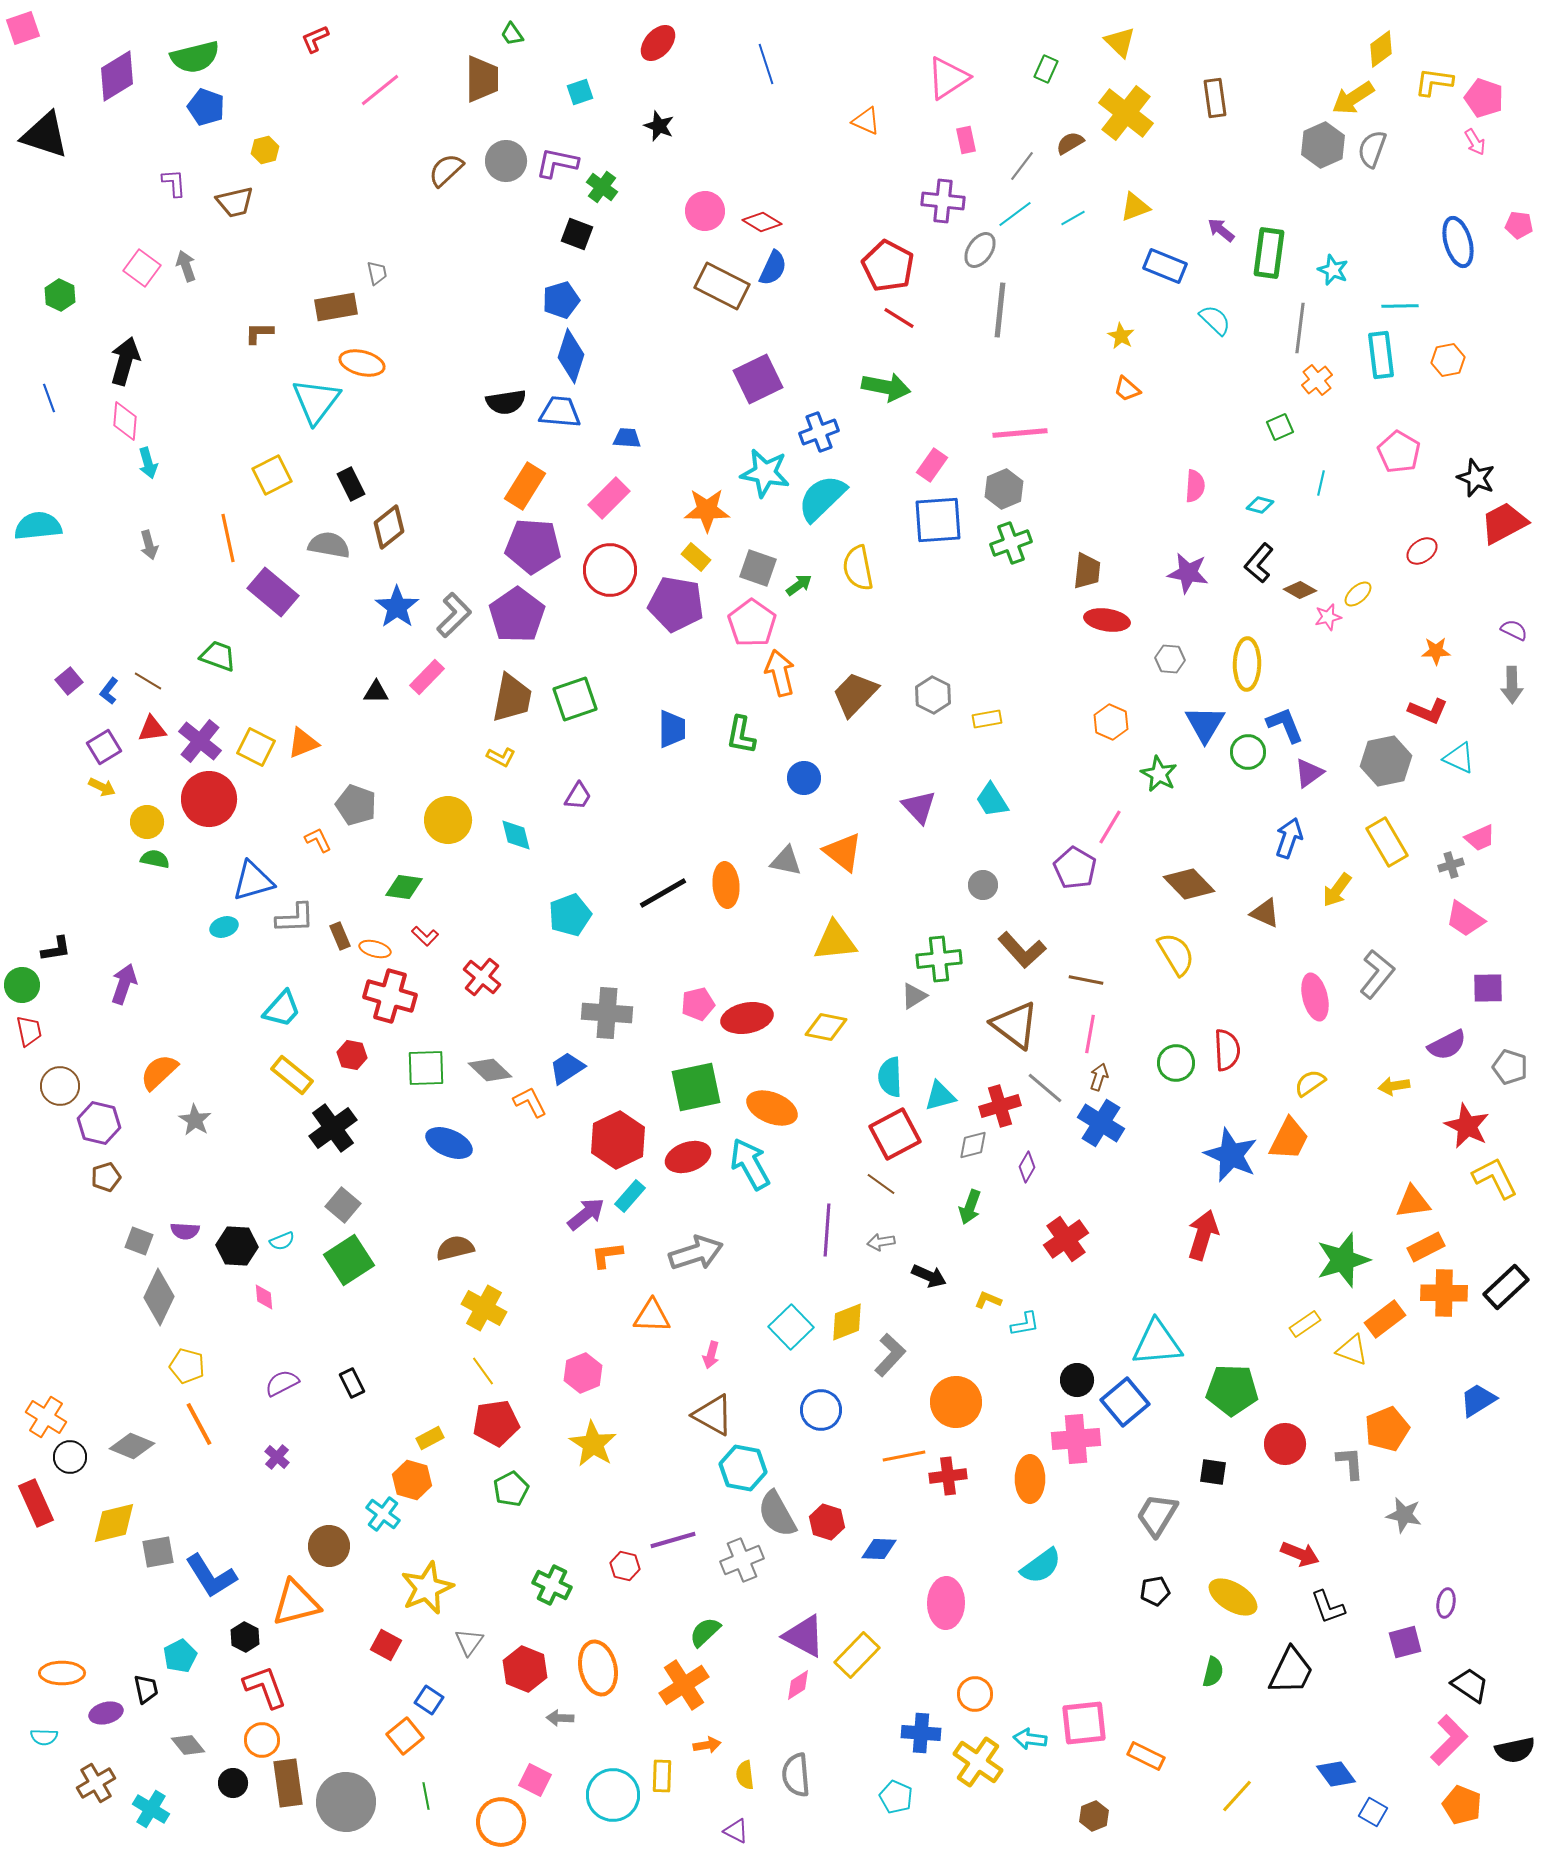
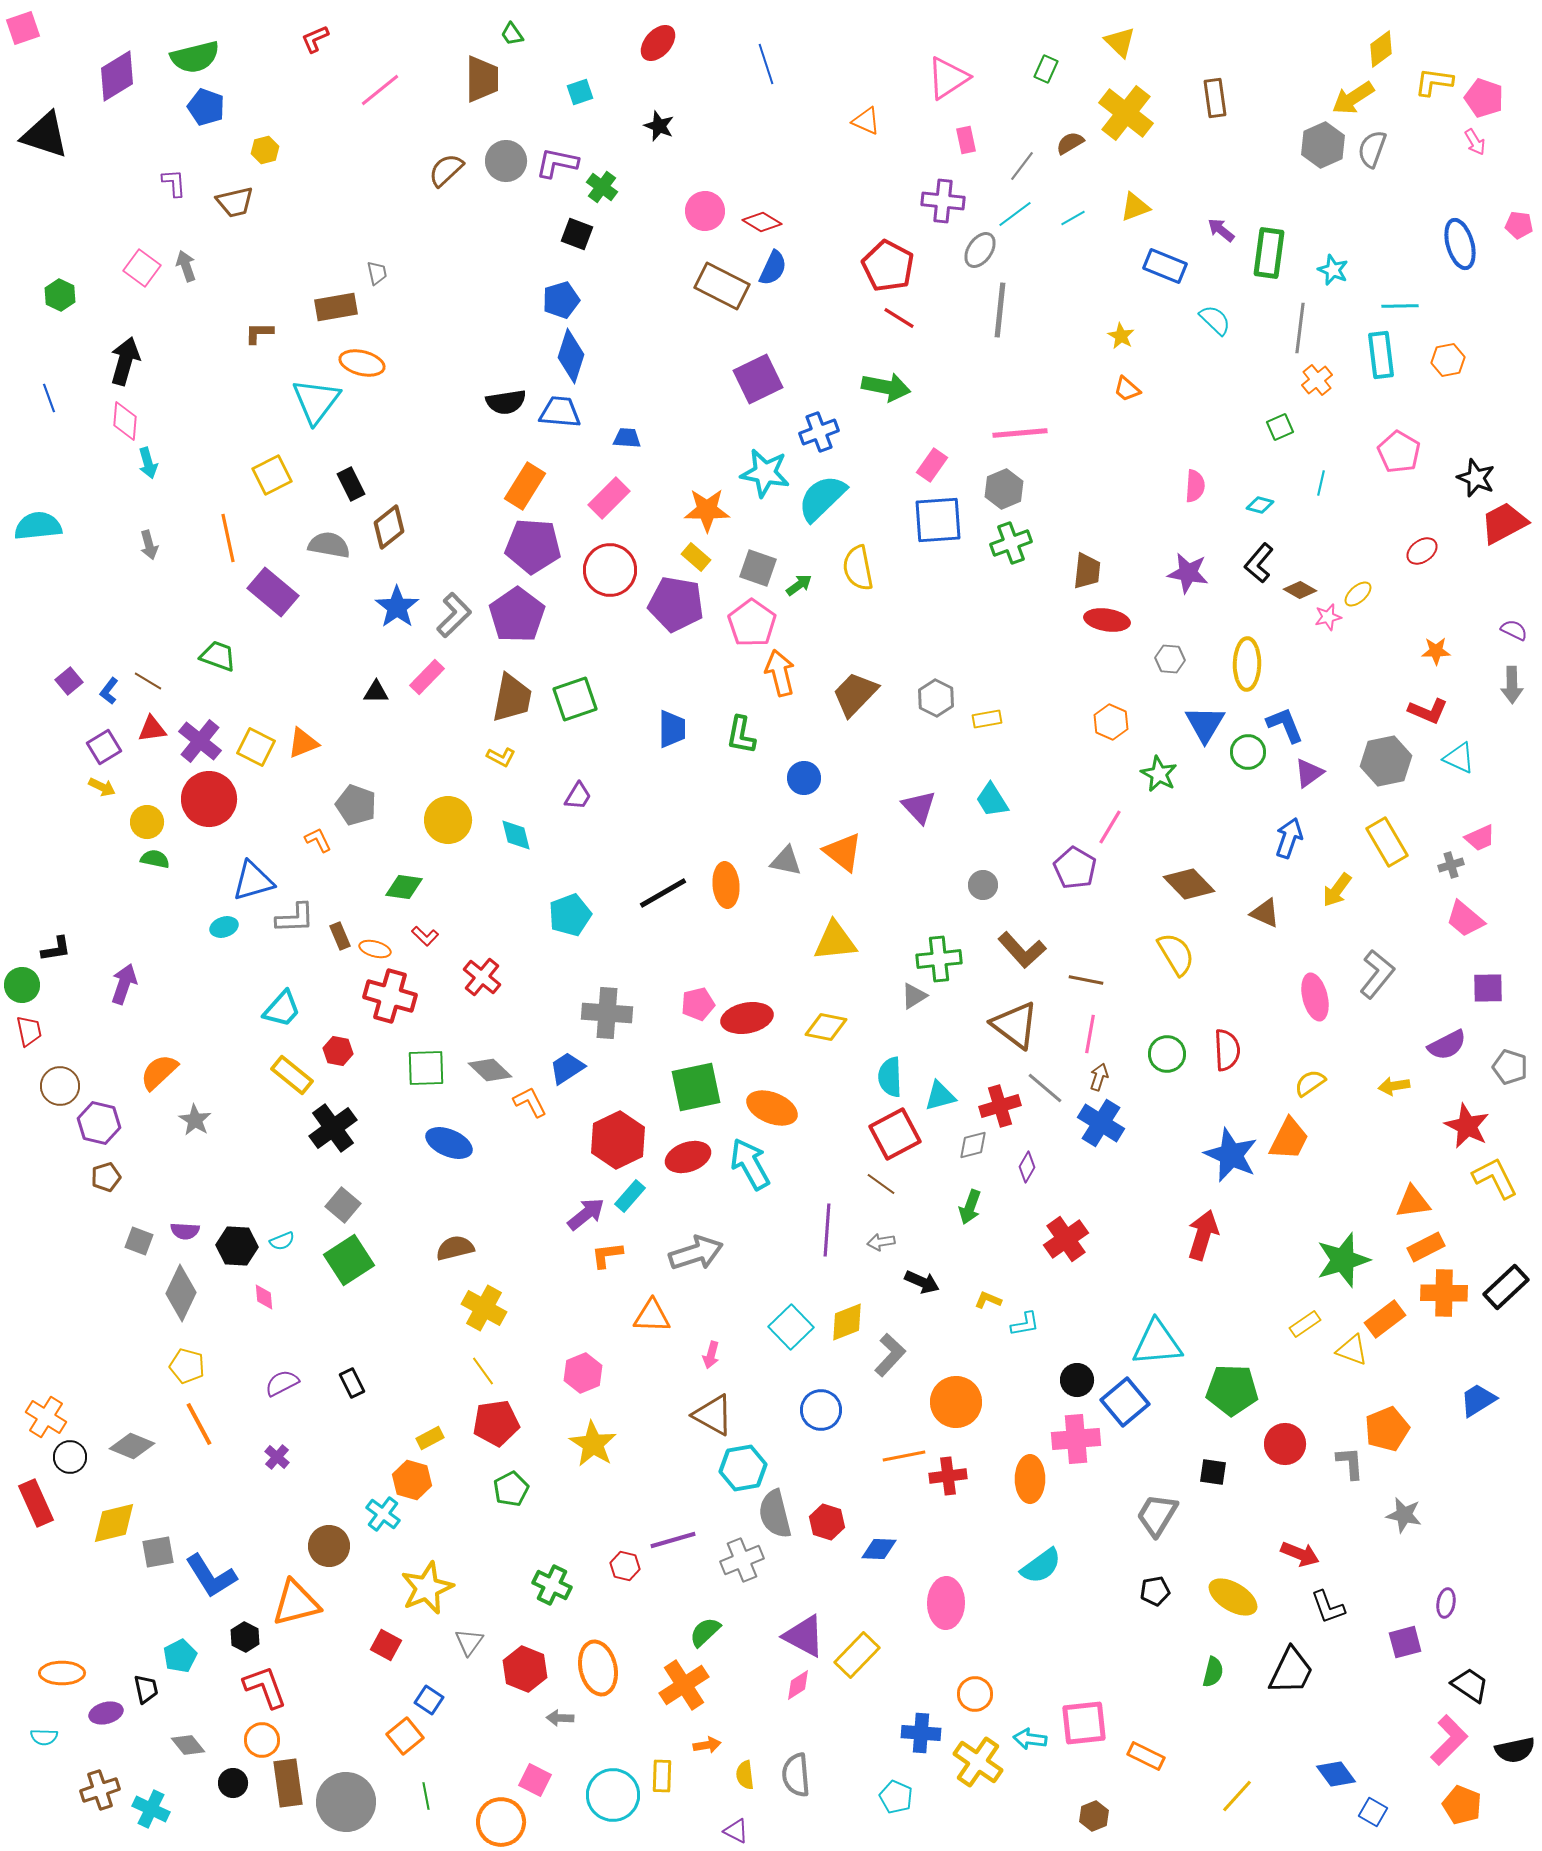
blue ellipse at (1458, 242): moved 2 px right, 2 px down
gray hexagon at (933, 695): moved 3 px right, 3 px down
pink trapezoid at (1465, 919): rotated 6 degrees clockwise
red hexagon at (352, 1055): moved 14 px left, 4 px up
green circle at (1176, 1063): moved 9 px left, 9 px up
black arrow at (929, 1276): moved 7 px left, 6 px down
gray diamond at (159, 1297): moved 22 px right, 4 px up
cyan hexagon at (743, 1468): rotated 21 degrees counterclockwise
gray semicircle at (777, 1514): moved 2 px left; rotated 15 degrees clockwise
brown cross at (96, 1783): moved 4 px right, 7 px down; rotated 12 degrees clockwise
cyan cross at (151, 1809): rotated 6 degrees counterclockwise
